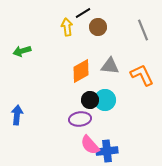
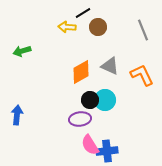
yellow arrow: rotated 78 degrees counterclockwise
gray triangle: rotated 18 degrees clockwise
orange diamond: moved 1 px down
pink semicircle: rotated 10 degrees clockwise
